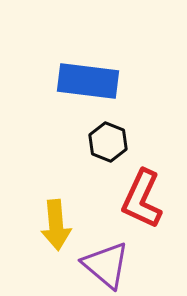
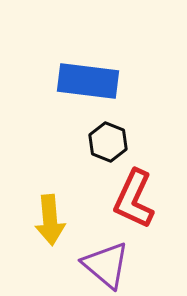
red L-shape: moved 8 px left
yellow arrow: moved 6 px left, 5 px up
